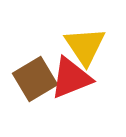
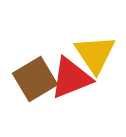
yellow triangle: moved 10 px right, 8 px down
